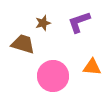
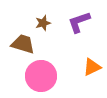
orange triangle: rotated 30 degrees counterclockwise
pink circle: moved 12 px left
